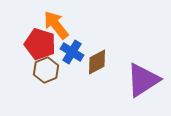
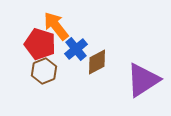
orange arrow: moved 1 px down
blue cross: moved 4 px right, 3 px up; rotated 20 degrees clockwise
brown hexagon: moved 2 px left, 1 px down
